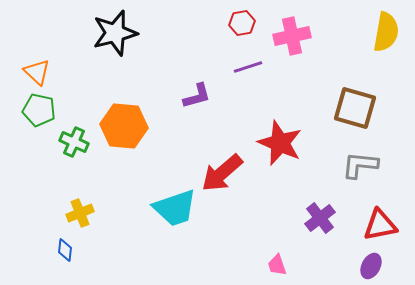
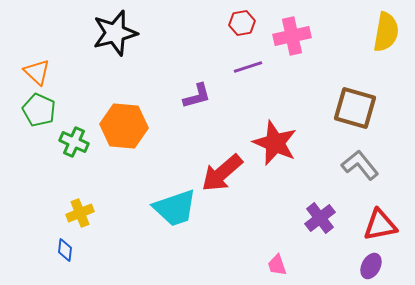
green pentagon: rotated 12 degrees clockwise
red star: moved 5 px left
gray L-shape: rotated 45 degrees clockwise
